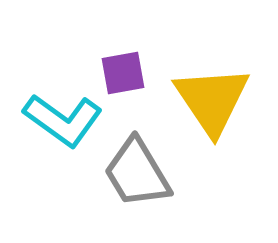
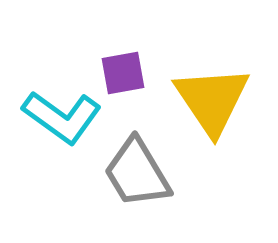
cyan L-shape: moved 1 px left, 3 px up
